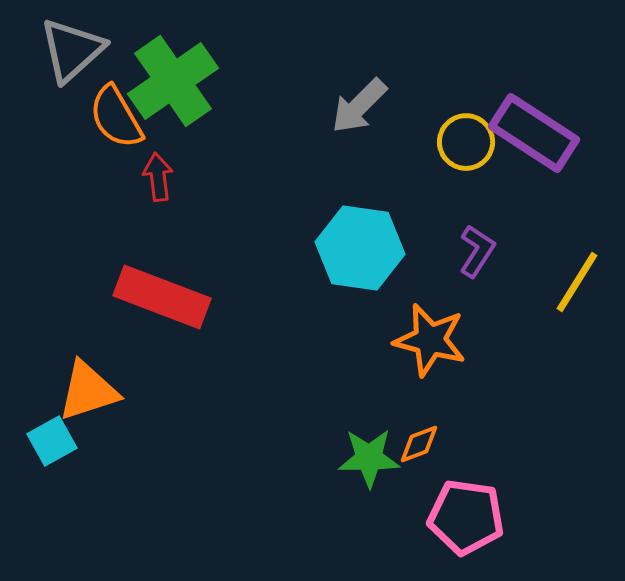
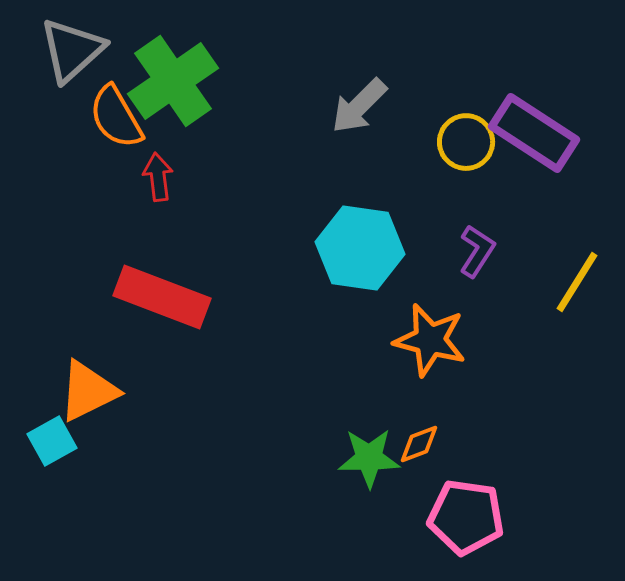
orange triangle: rotated 8 degrees counterclockwise
